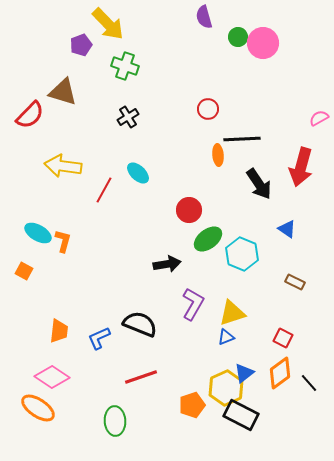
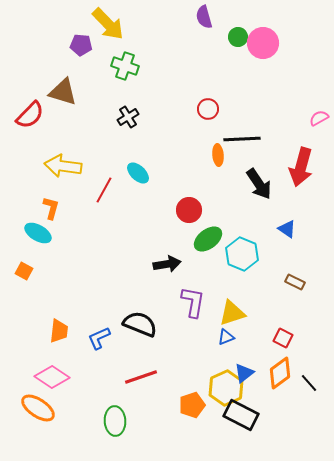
purple pentagon at (81, 45): rotated 25 degrees clockwise
orange L-shape at (63, 241): moved 12 px left, 33 px up
purple L-shape at (193, 304): moved 2 px up; rotated 20 degrees counterclockwise
